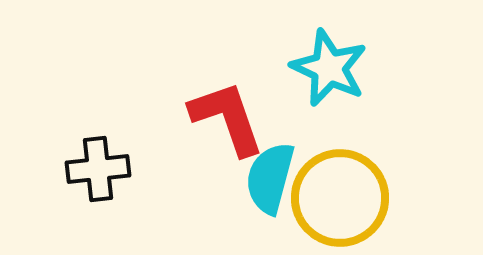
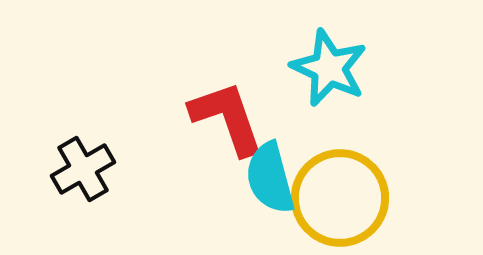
black cross: moved 15 px left; rotated 24 degrees counterclockwise
cyan semicircle: rotated 30 degrees counterclockwise
